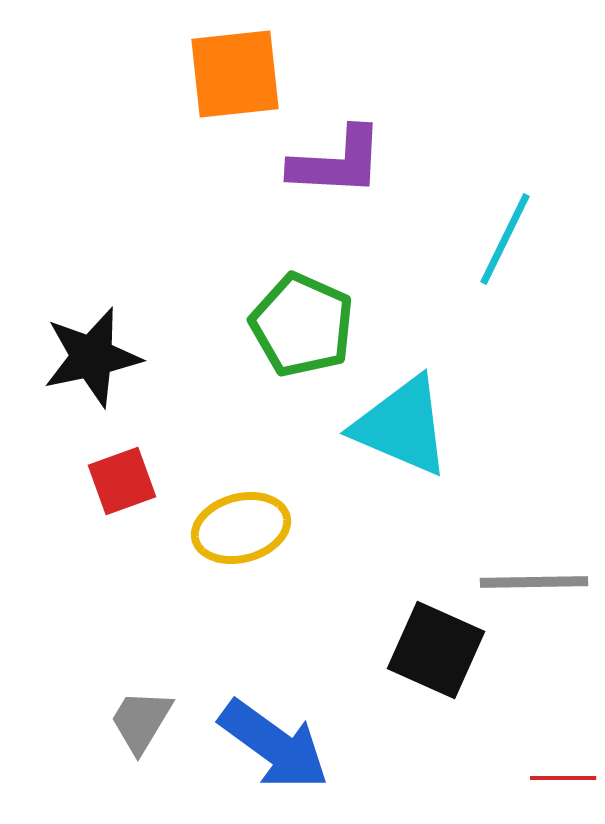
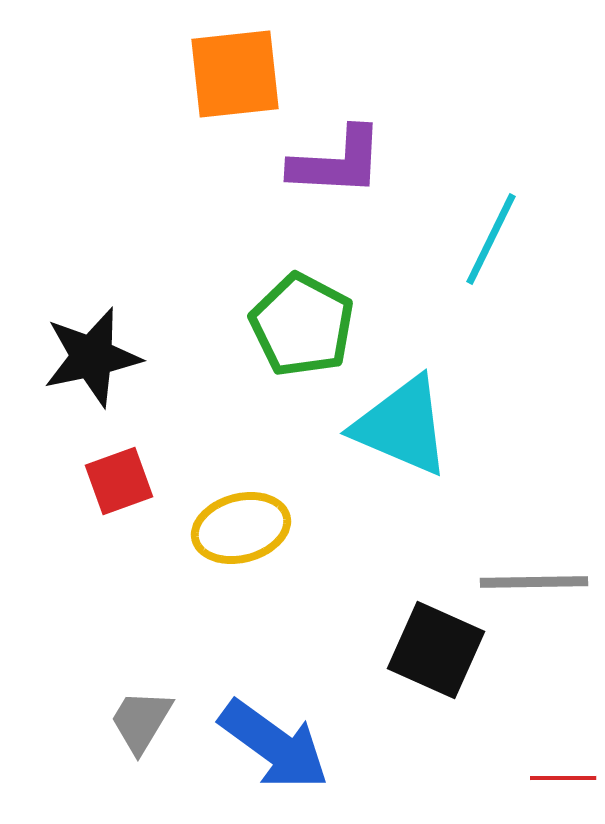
cyan line: moved 14 px left
green pentagon: rotated 4 degrees clockwise
red square: moved 3 px left
